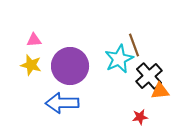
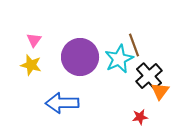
pink triangle: rotated 49 degrees counterclockwise
purple circle: moved 10 px right, 9 px up
orange triangle: rotated 48 degrees counterclockwise
